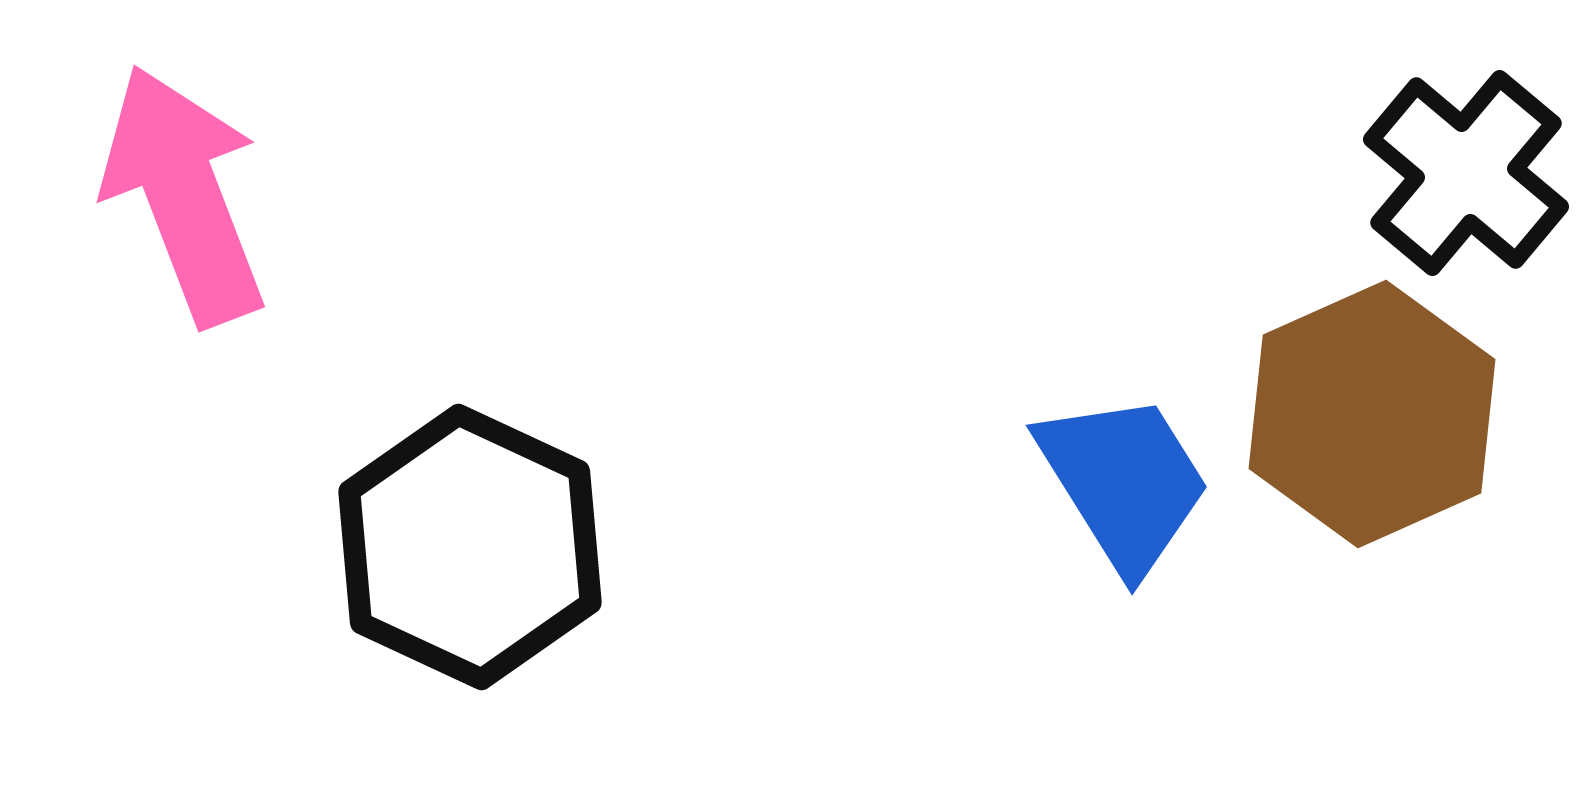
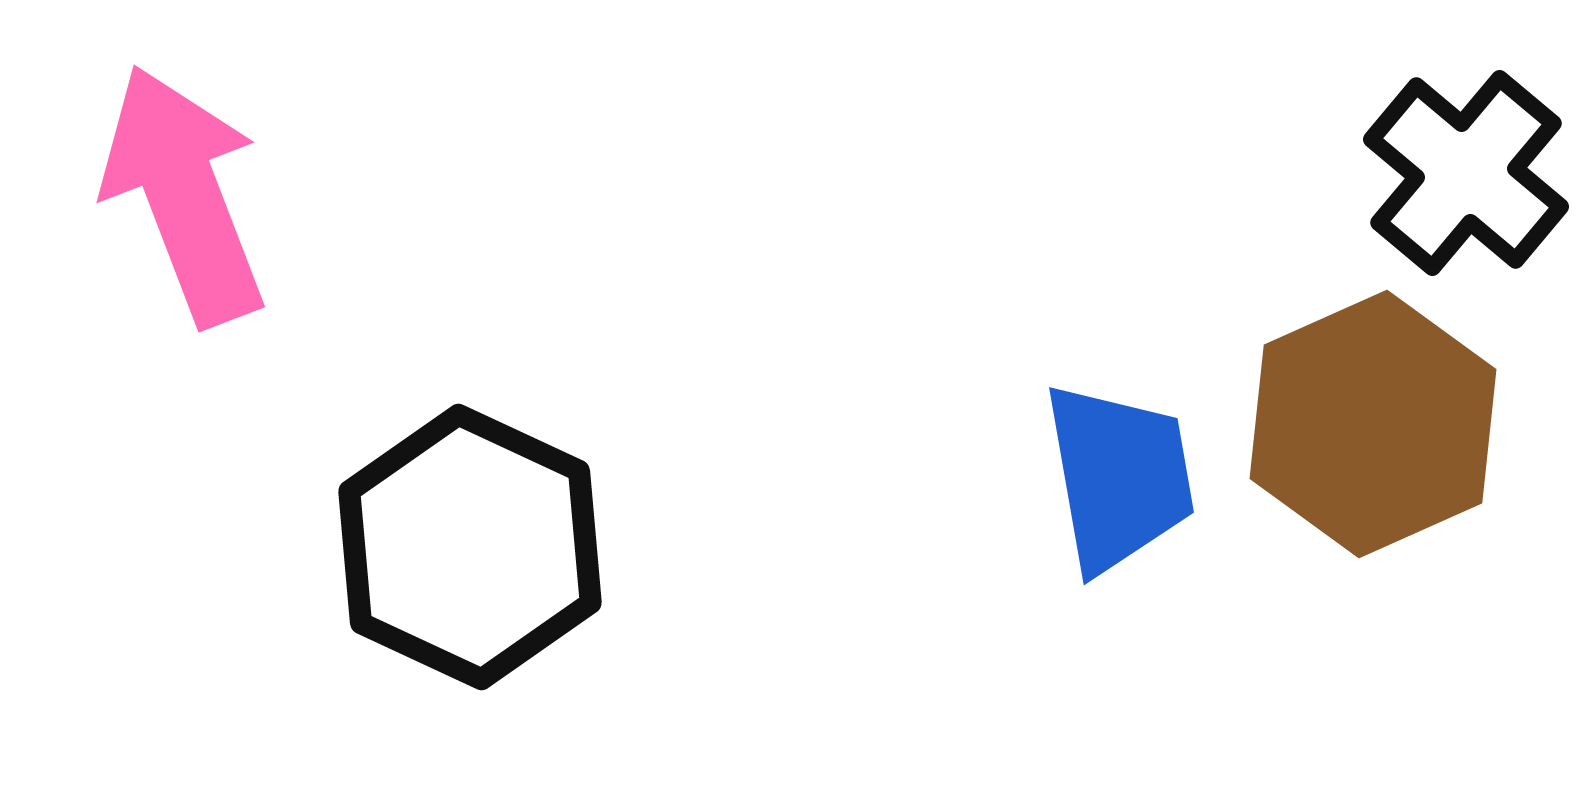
brown hexagon: moved 1 px right, 10 px down
blue trapezoid: moved 5 px left, 5 px up; rotated 22 degrees clockwise
